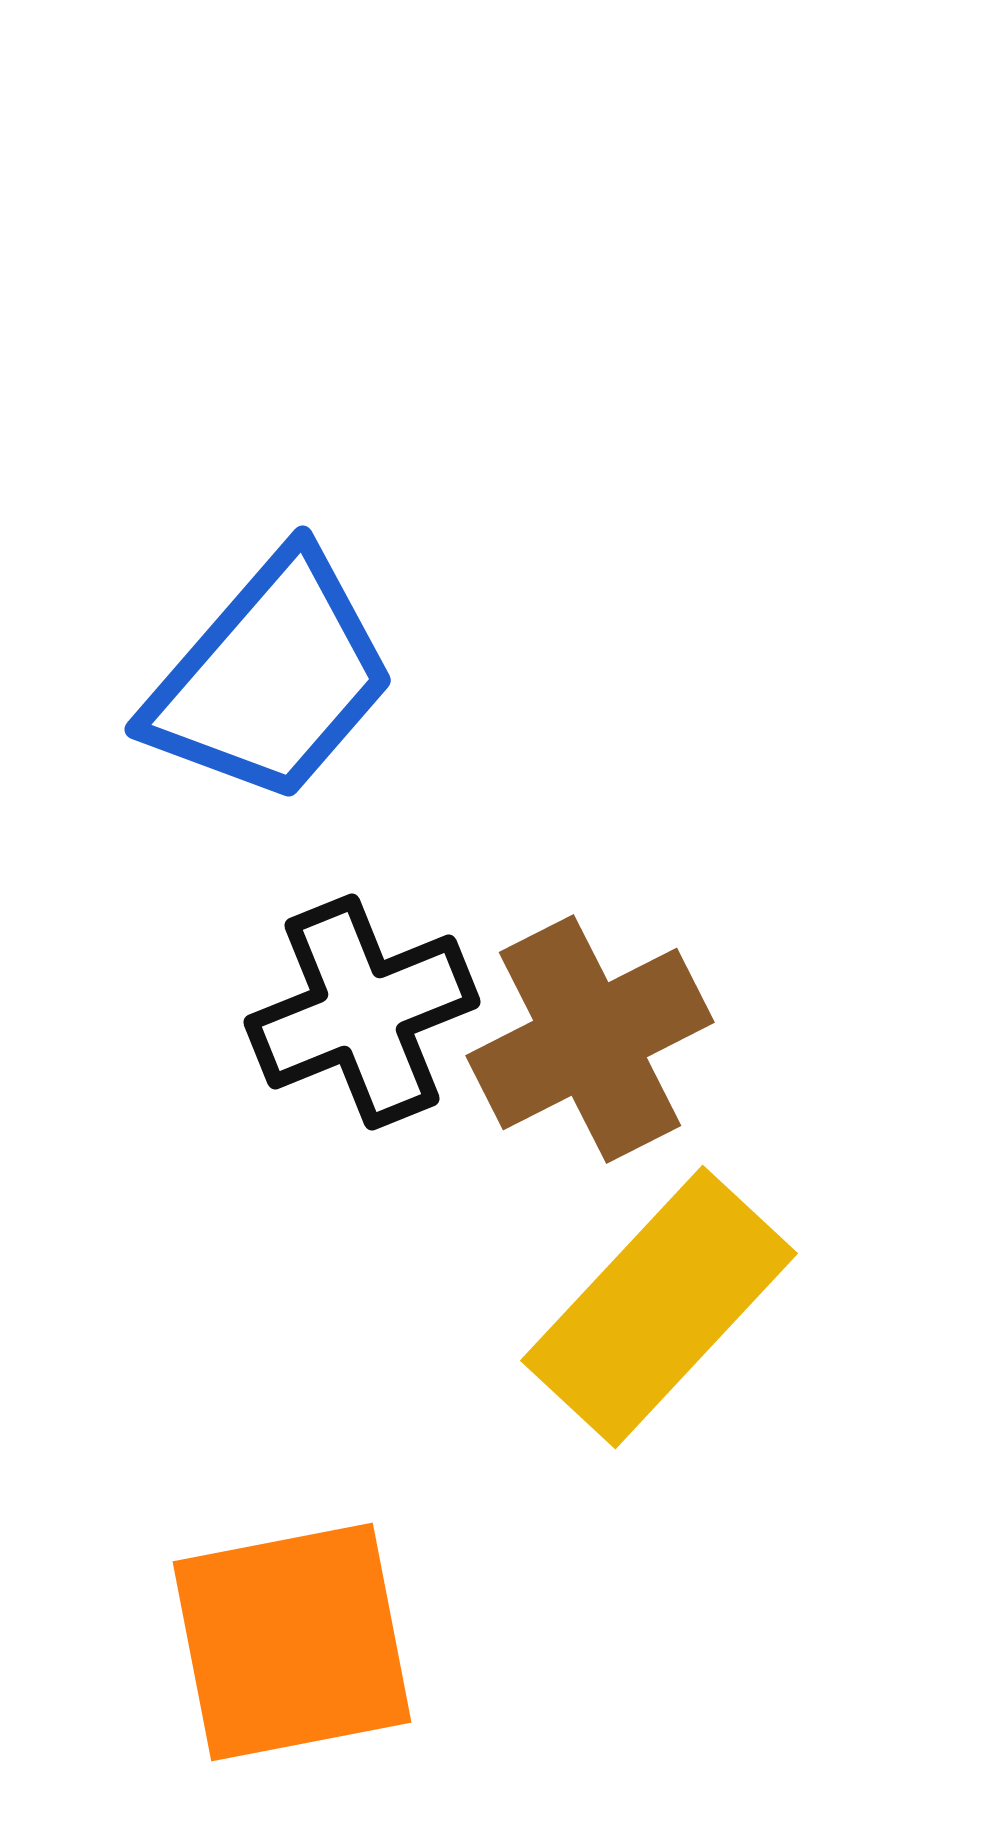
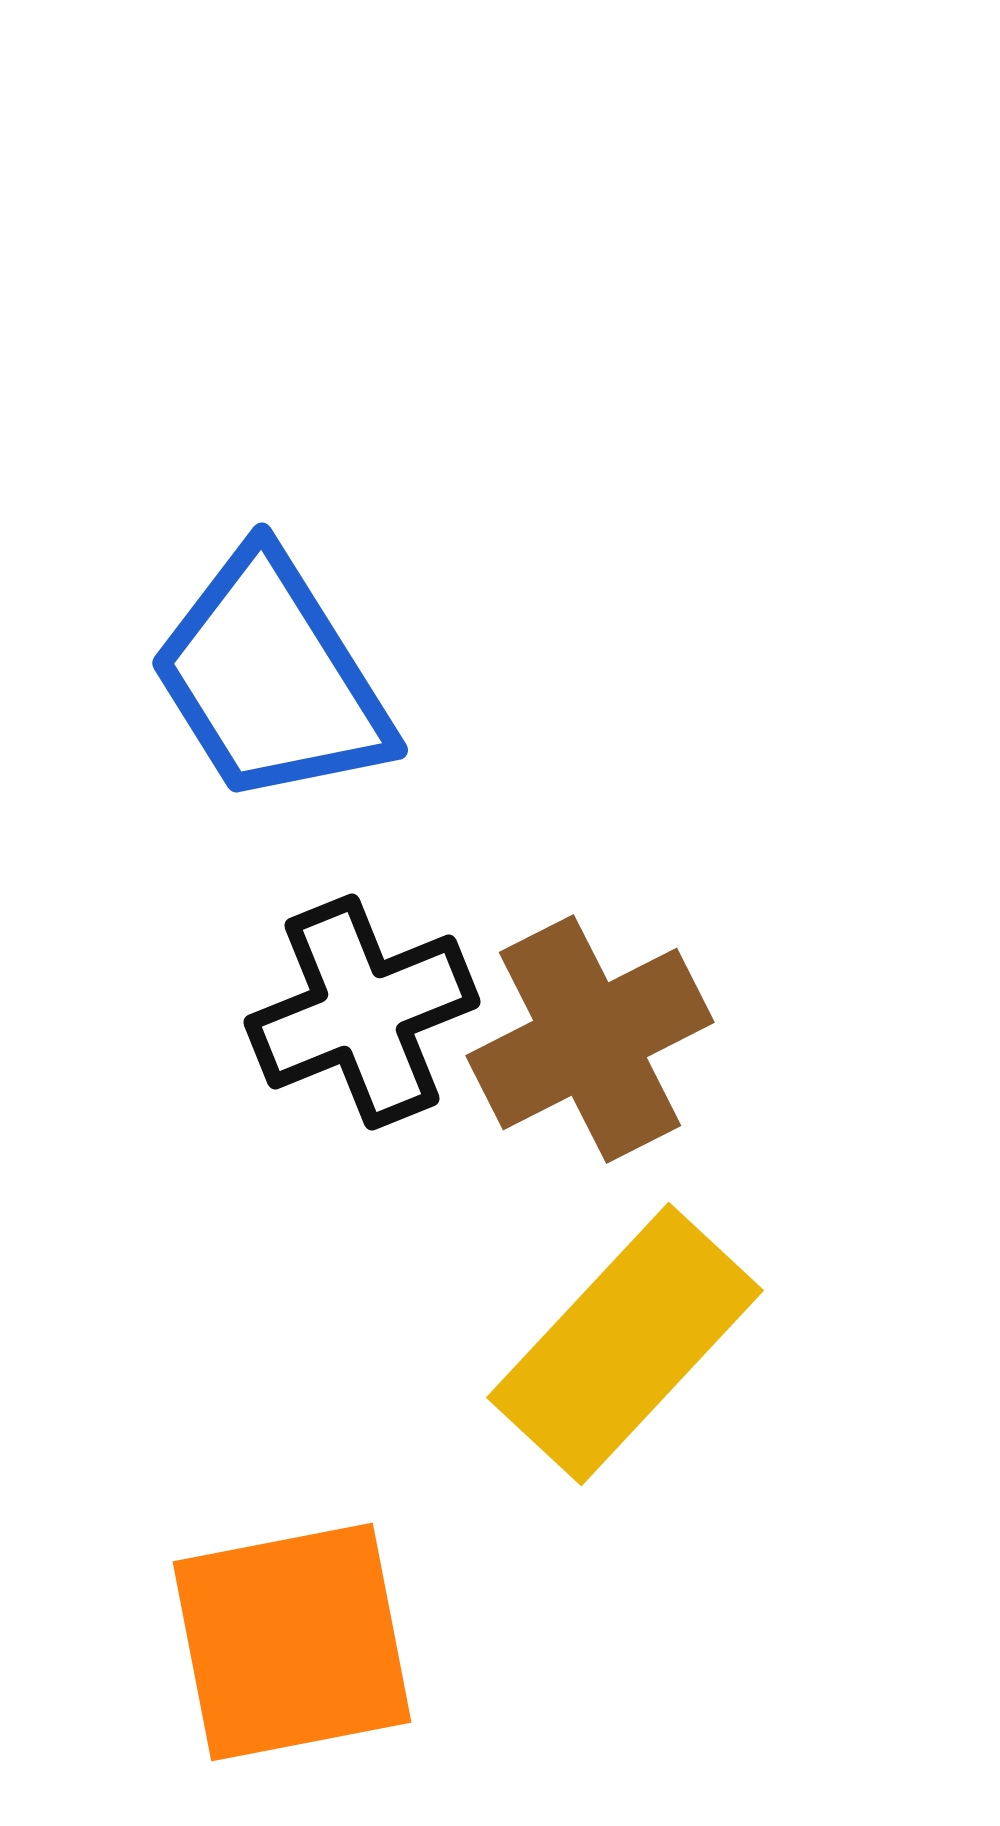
blue trapezoid: rotated 107 degrees clockwise
yellow rectangle: moved 34 px left, 37 px down
